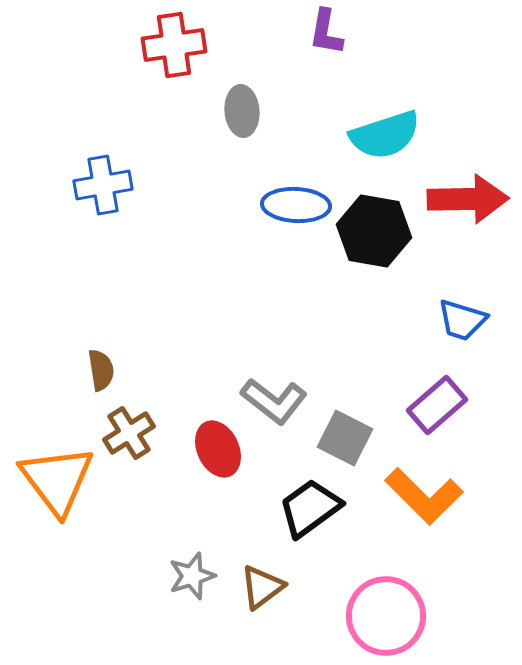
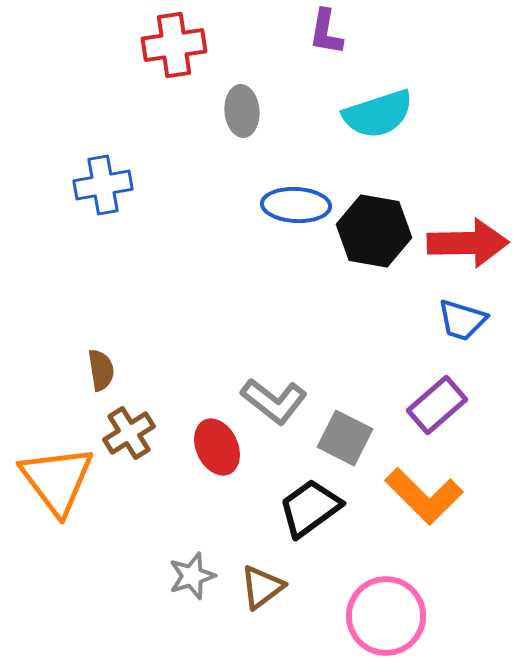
cyan semicircle: moved 7 px left, 21 px up
red arrow: moved 44 px down
red ellipse: moved 1 px left, 2 px up
